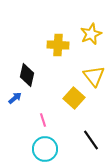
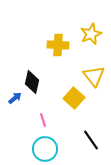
black diamond: moved 5 px right, 7 px down
